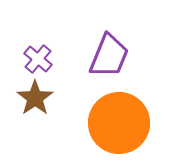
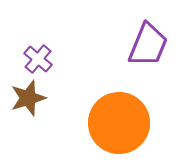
purple trapezoid: moved 39 px right, 11 px up
brown star: moved 7 px left; rotated 18 degrees clockwise
